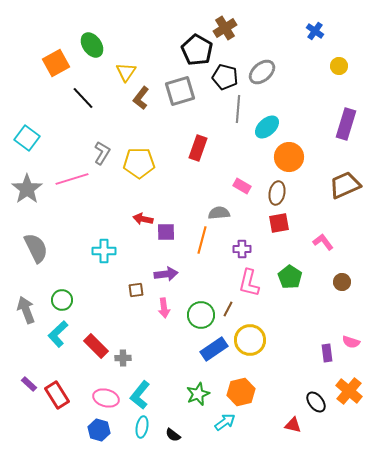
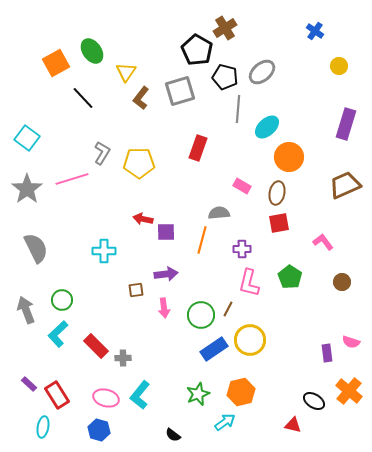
green ellipse at (92, 45): moved 6 px down
black ellipse at (316, 402): moved 2 px left, 1 px up; rotated 20 degrees counterclockwise
cyan ellipse at (142, 427): moved 99 px left
